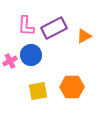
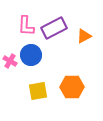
pink cross: rotated 32 degrees counterclockwise
